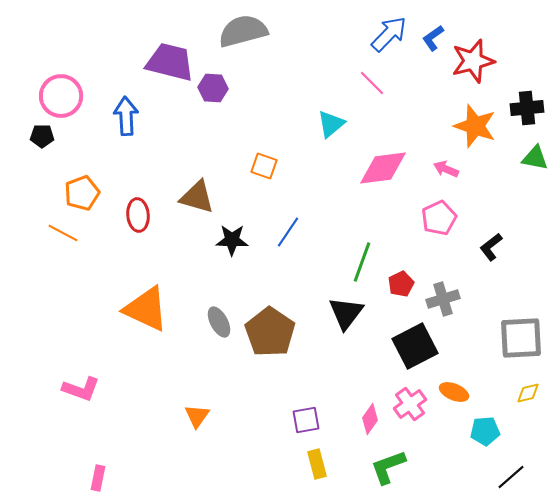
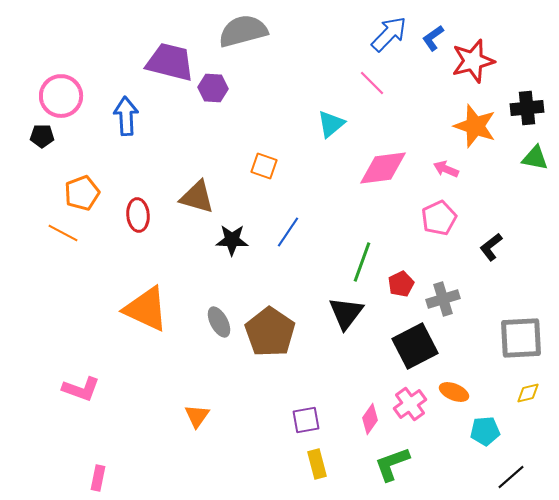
green L-shape at (388, 467): moved 4 px right, 3 px up
